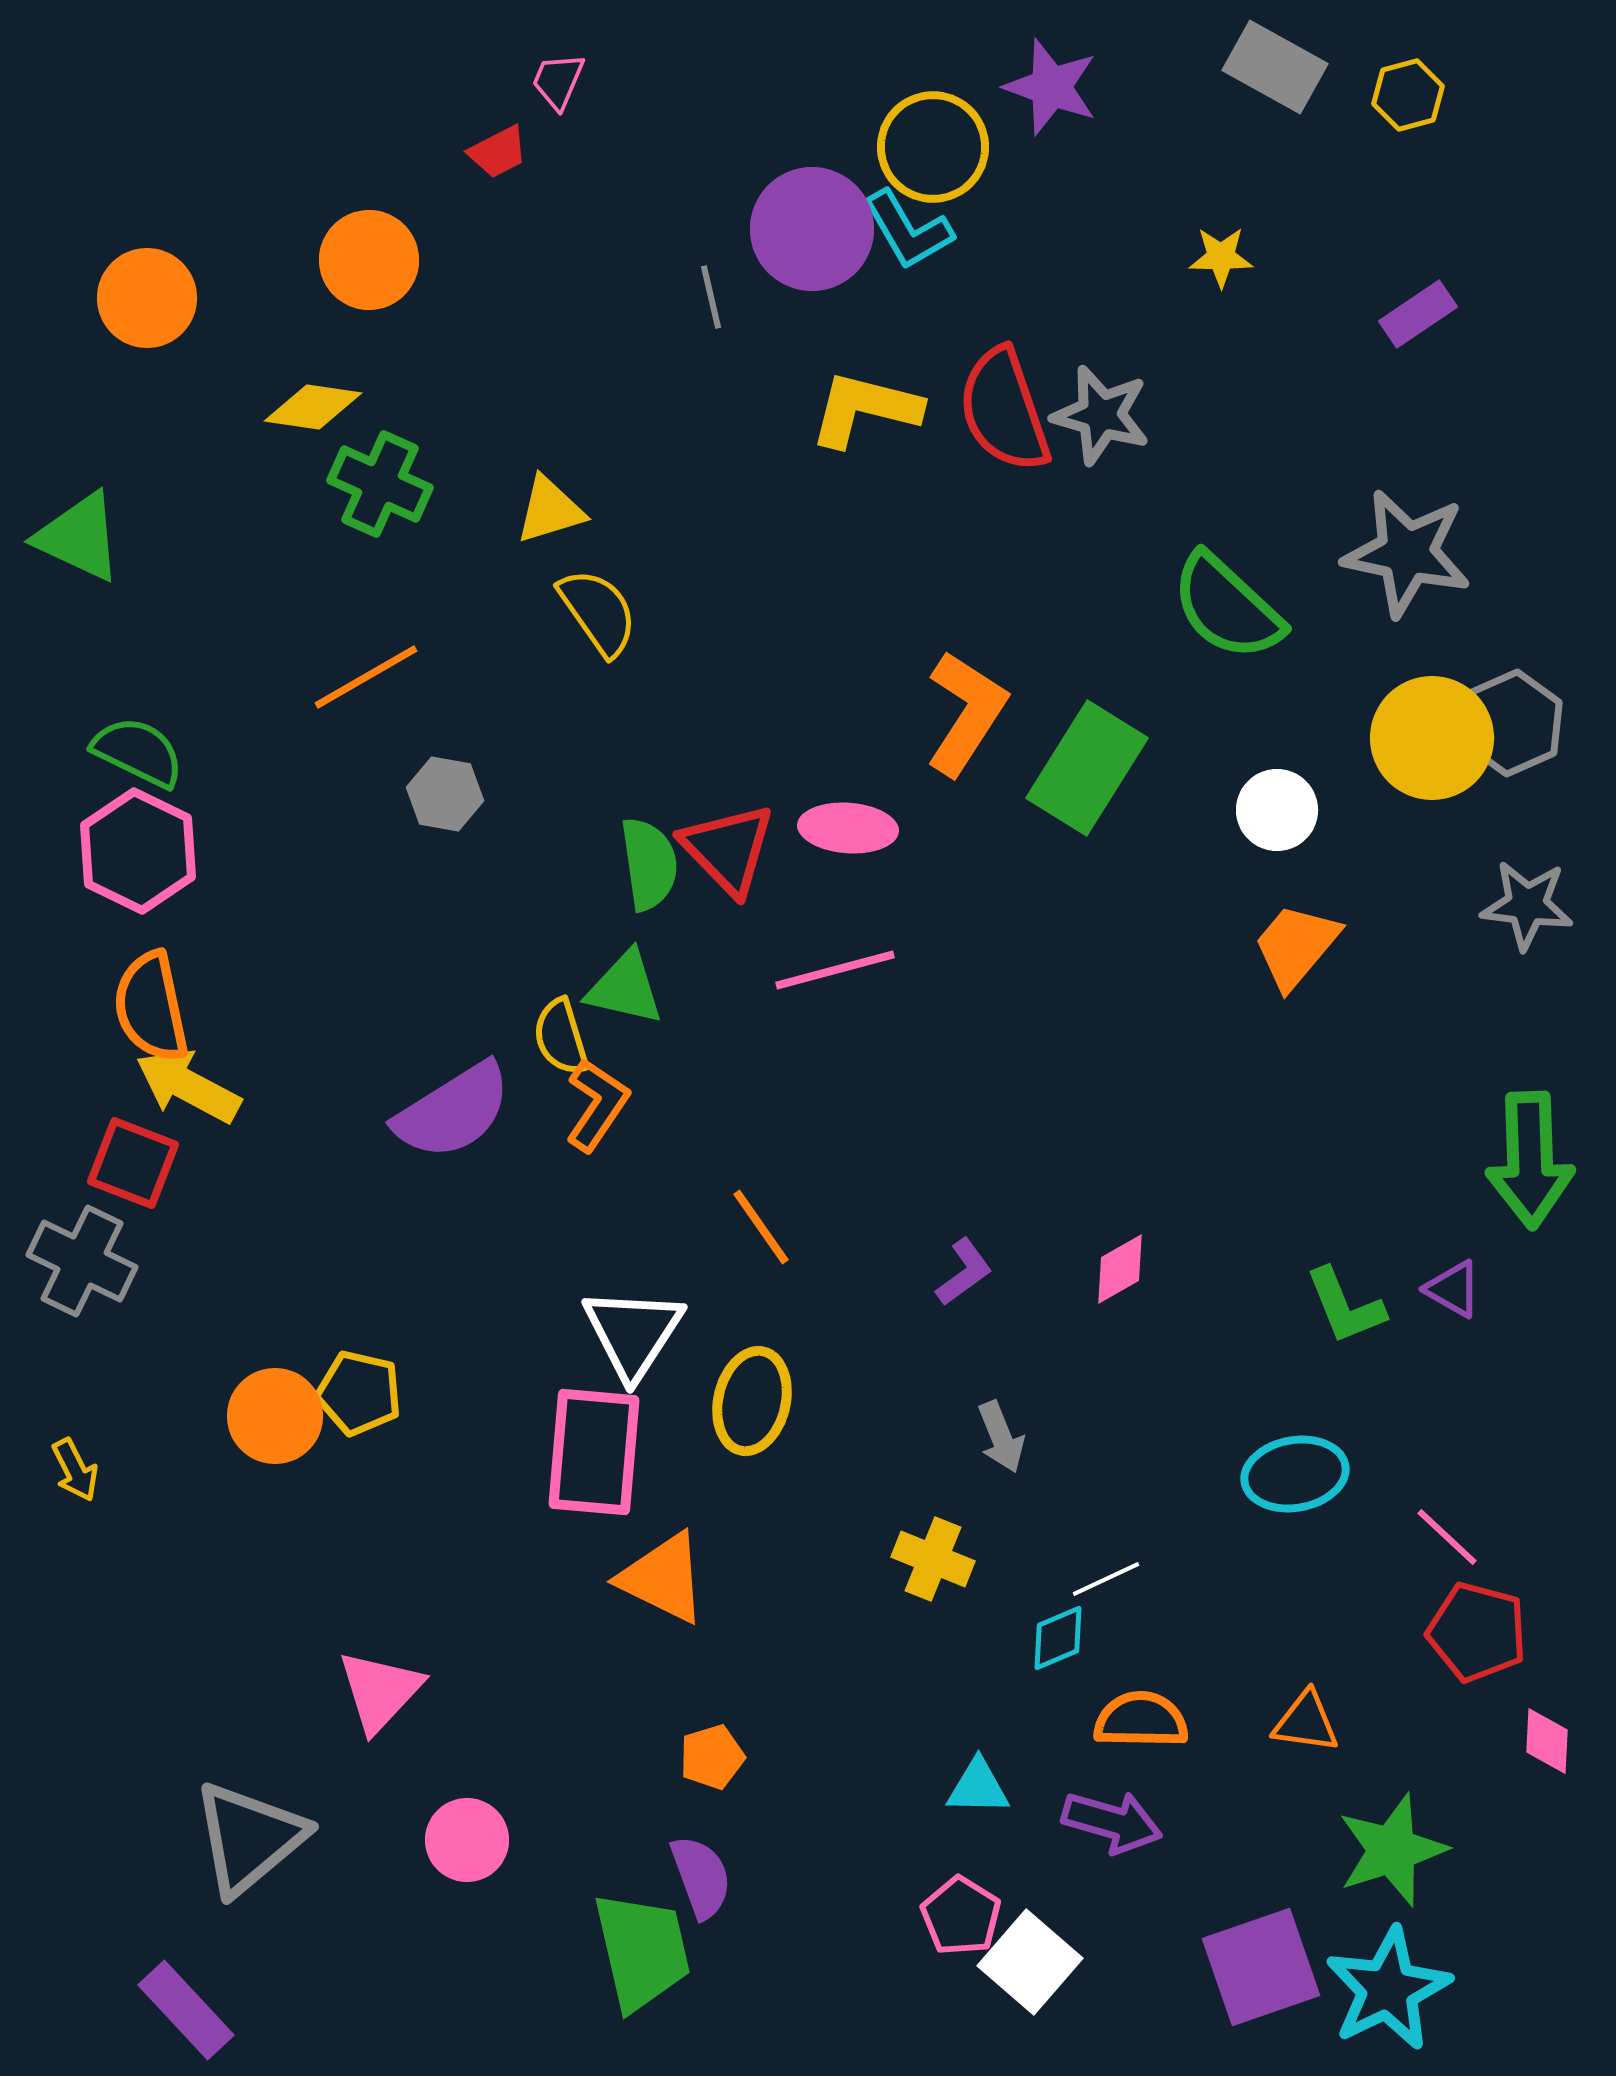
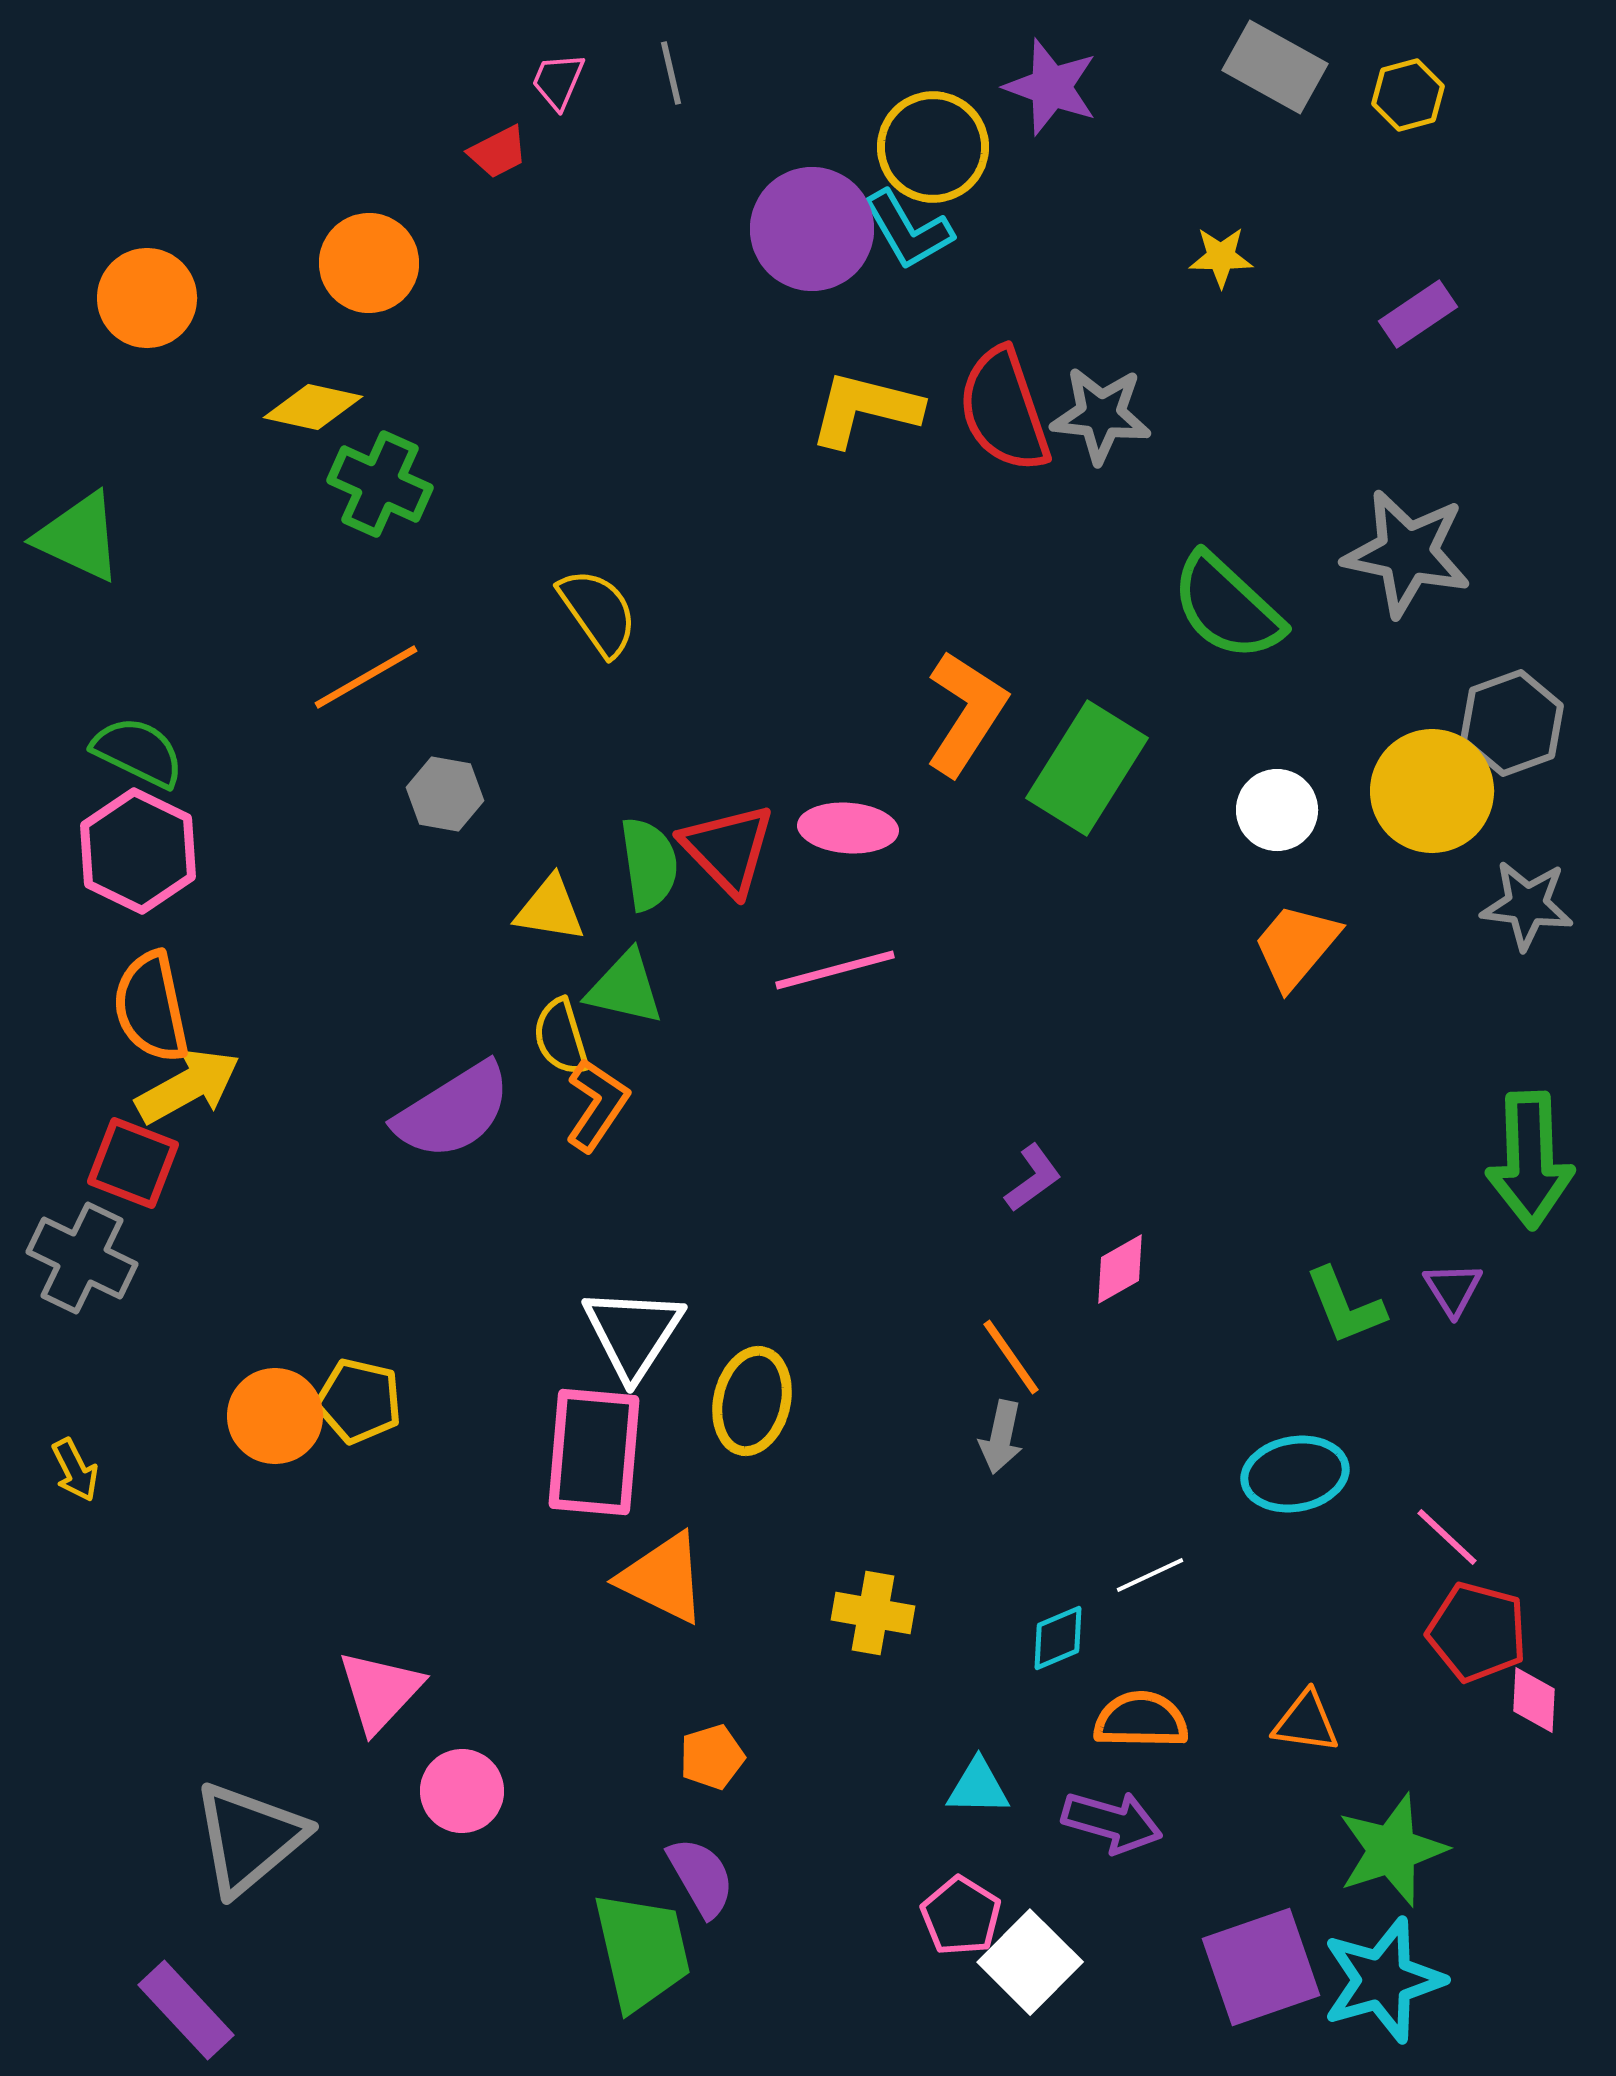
orange circle at (369, 260): moved 3 px down
gray line at (711, 297): moved 40 px left, 224 px up
yellow diamond at (313, 407): rotated 4 degrees clockwise
gray star at (1101, 415): rotated 10 degrees counterclockwise
yellow triangle at (550, 510): moved 399 px down; rotated 26 degrees clockwise
gray hexagon at (1512, 723): rotated 4 degrees clockwise
yellow circle at (1432, 738): moved 53 px down
yellow arrow at (188, 1086): rotated 123 degrees clockwise
orange line at (761, 1227): moved 250 px right, 130 px down
gray cross at (82, 1261): moved 3 px up
purple L-shape at (964, 1272): moved 69 px right, 94 px up
purple triangle at (1453, 1289): rotated 28 degrees clockwise
yellow pentagon at (359, 1393): moved 8 px down
gray arrow at (1001, 1437): rotated 34 degrees clockwise
yellow cross at (933, 1559): moved 60 px left, 54 px down; rotated 12 degrees counterclockwise
white line at (1106, 1579): moved 44 px right, 4 px up
pink diamond at (1547, 1741): moved 13 px left, 41 px up
pink circle at (467, 1840): moved 5 px left, 49 px up
purple semicircle at (701, 1877): rotated 10 degrees counterclockwise
white square at (1030, 1962): rotated 4 degrees clockwise
cyan star at (1388, 1989): moved 5 px left, 9 px up; rotated 10 degrees clockwise
